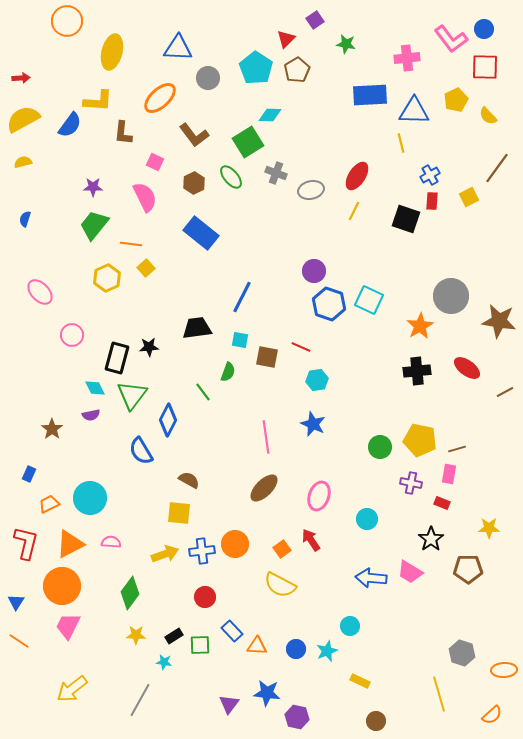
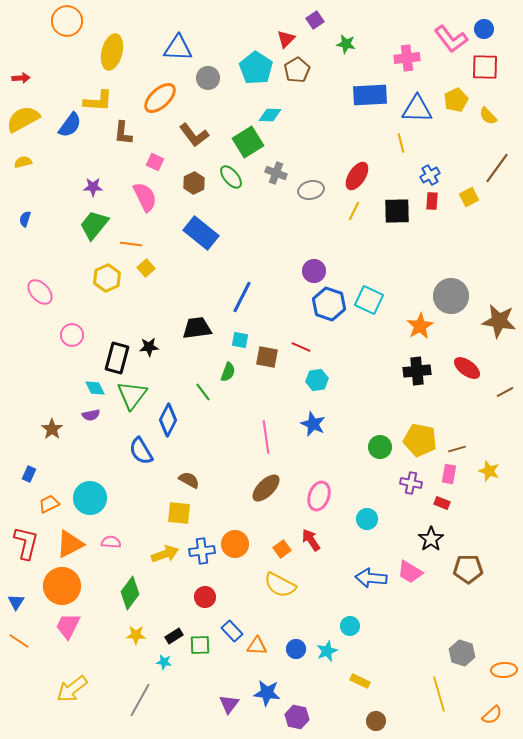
blue triangle at (414, 111): moved 3 px right, 2 px up
black square at (406, 219): moved 9 px left, 8 px up; rotated 20 degrees counterclockwise
brown ellipse at (264, 488): moved 2 px right
yellow star at (489, 528): moved 57 px up; rotated 20 degrees clockwise
